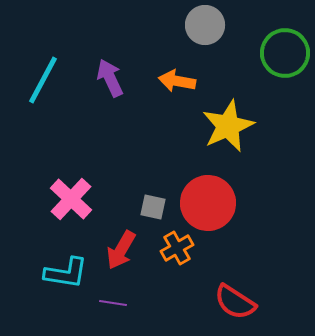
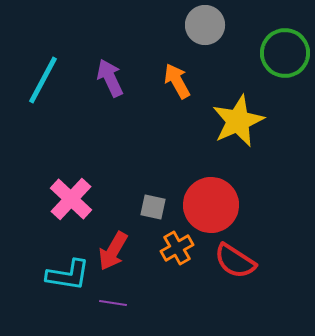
orange arrow: rotated 51 degrees clockwise
yellow star: moved 10 px right, 5 px up
red circle: moved 3 px right, 2 px down
red arrow: moved 8 px left, 1 px down
cyan L-shape: moved 2 px right, 2 px down
red semicircle: moved 41 px up
